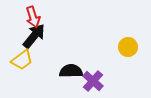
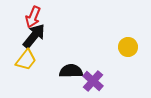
red arrow: rotated 40 degrees clockwise
yellow trapezoid: moved 4 px right; rotated 15 degrees counterclockwise
